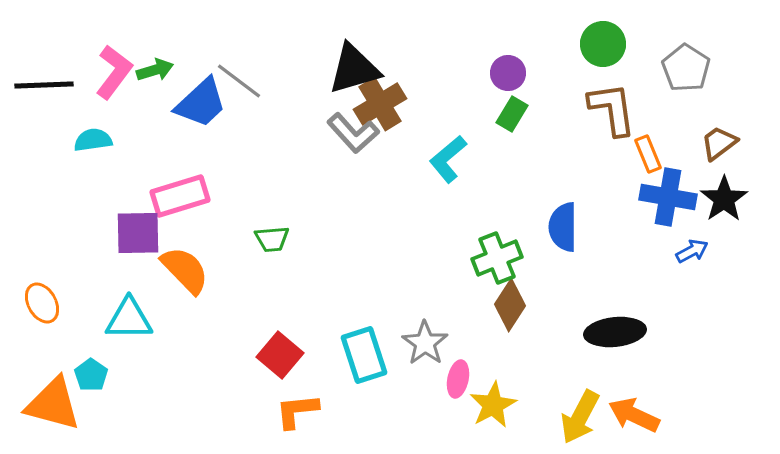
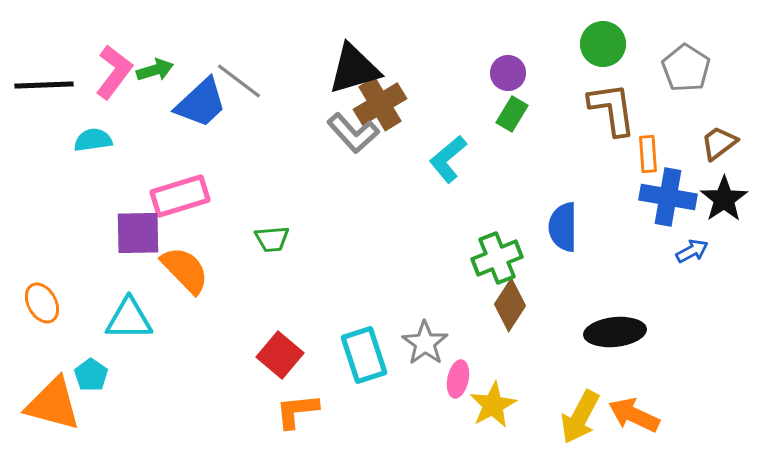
orange rectangle: rotated 18 degrees clockwise
